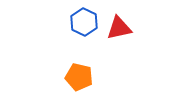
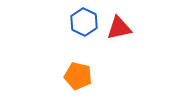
orange pentagon: moved 1 px left, 1 px up
